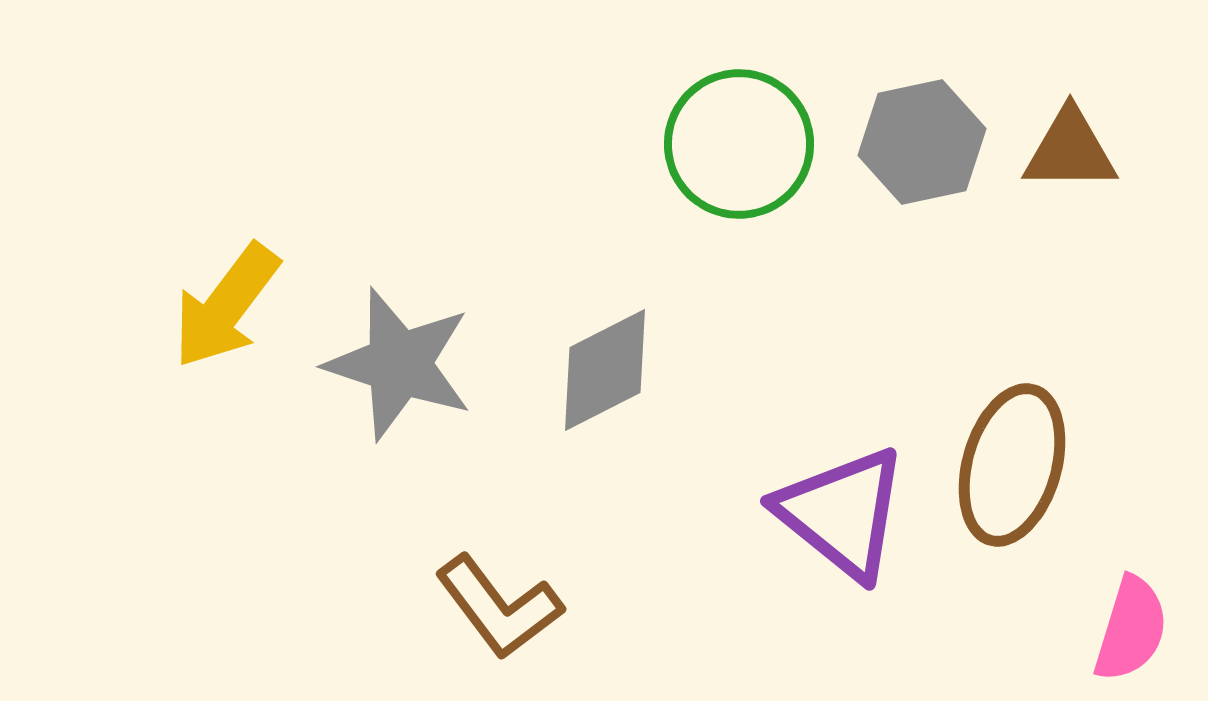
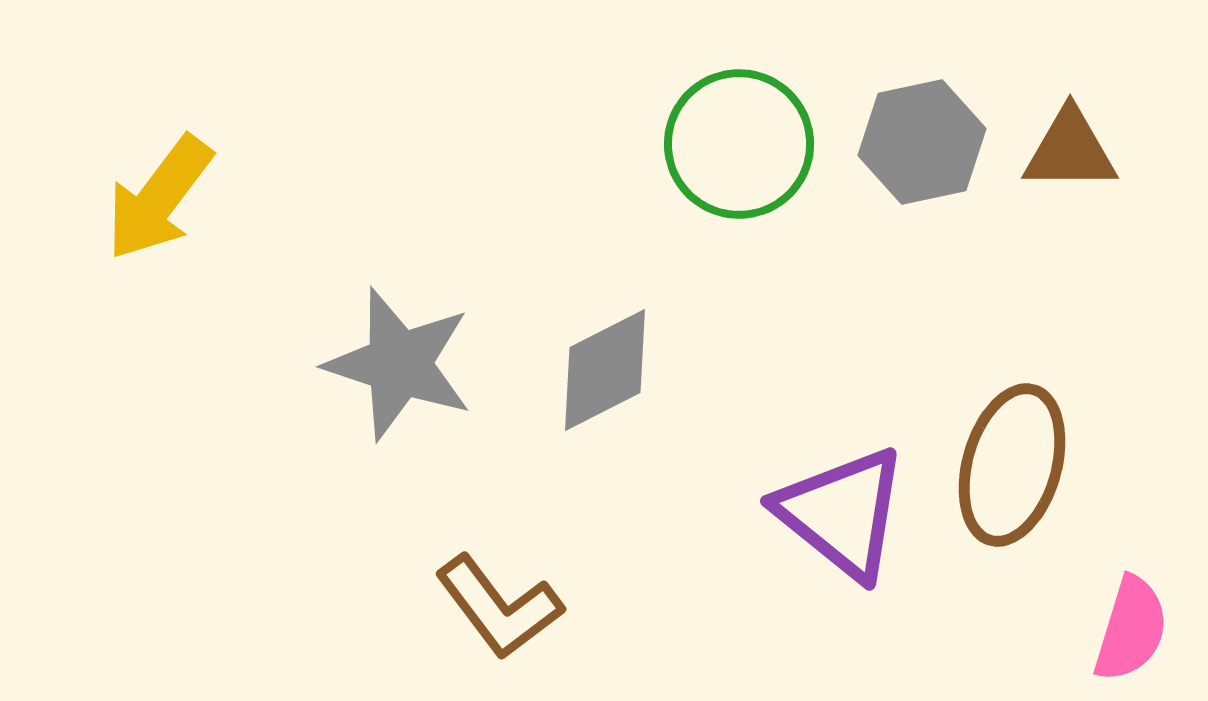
yellow arrow: moved 67 px left, 108 px up
